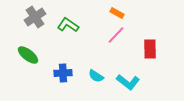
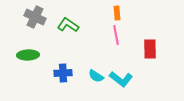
orange rectangle: rotated 56 degrees clockwise
gray cross: rotated 30 degrees counterclockwise
pink line: rotated 54 degrees counterclockwise
green ellipse: rotated 40 degrees counterclockwise
cyan L-shape: moved 7 px left, 3 px up
